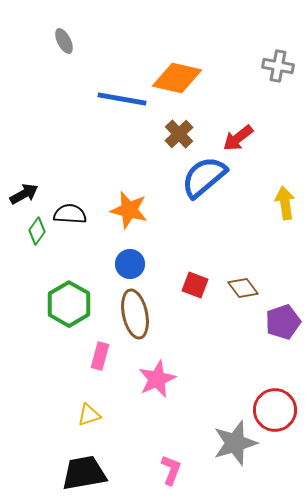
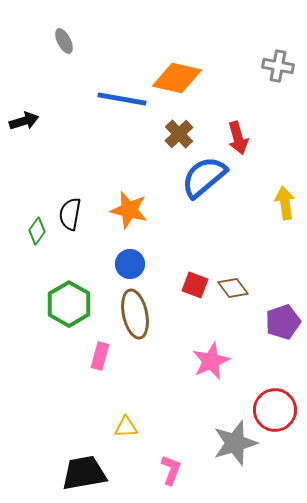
red arrow: rotated 68 degrees counterclockwise
black arrow: moved 73 px up; rotated 12 degrees clockwise
black semicircle: rotated 84 degrees counterclockwise
brown diamond: moved 10 px left
pink star: moved 54 px right, 18 px up
yellow triangle: moved 37 px right, 12 px down; rotated 15 degrees clockwise
